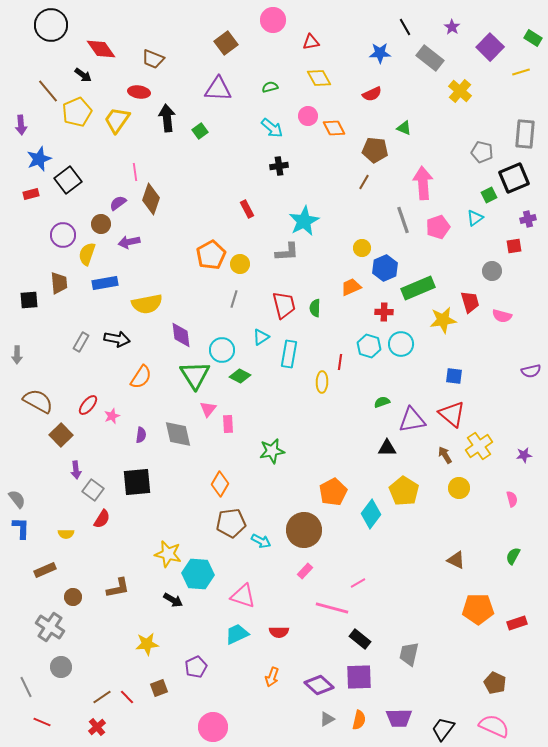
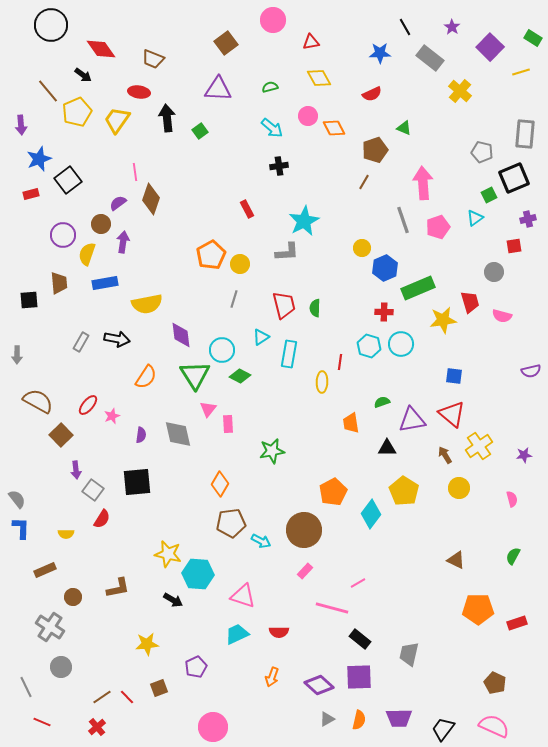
brown pentagon at (375, 150): rotated 25 degrees counterclockwise
purple arrow at (129, 242): moved 6 px left; rotated 110 degrees clockwise
gray circle at (492, 271): moved 2 px right, 1 px down
orange trapezoid at (351, 287): moved 136 px down; rotated 75 degrees counterclockwise
orange semicircle at (141, 377): moved 5 px right
